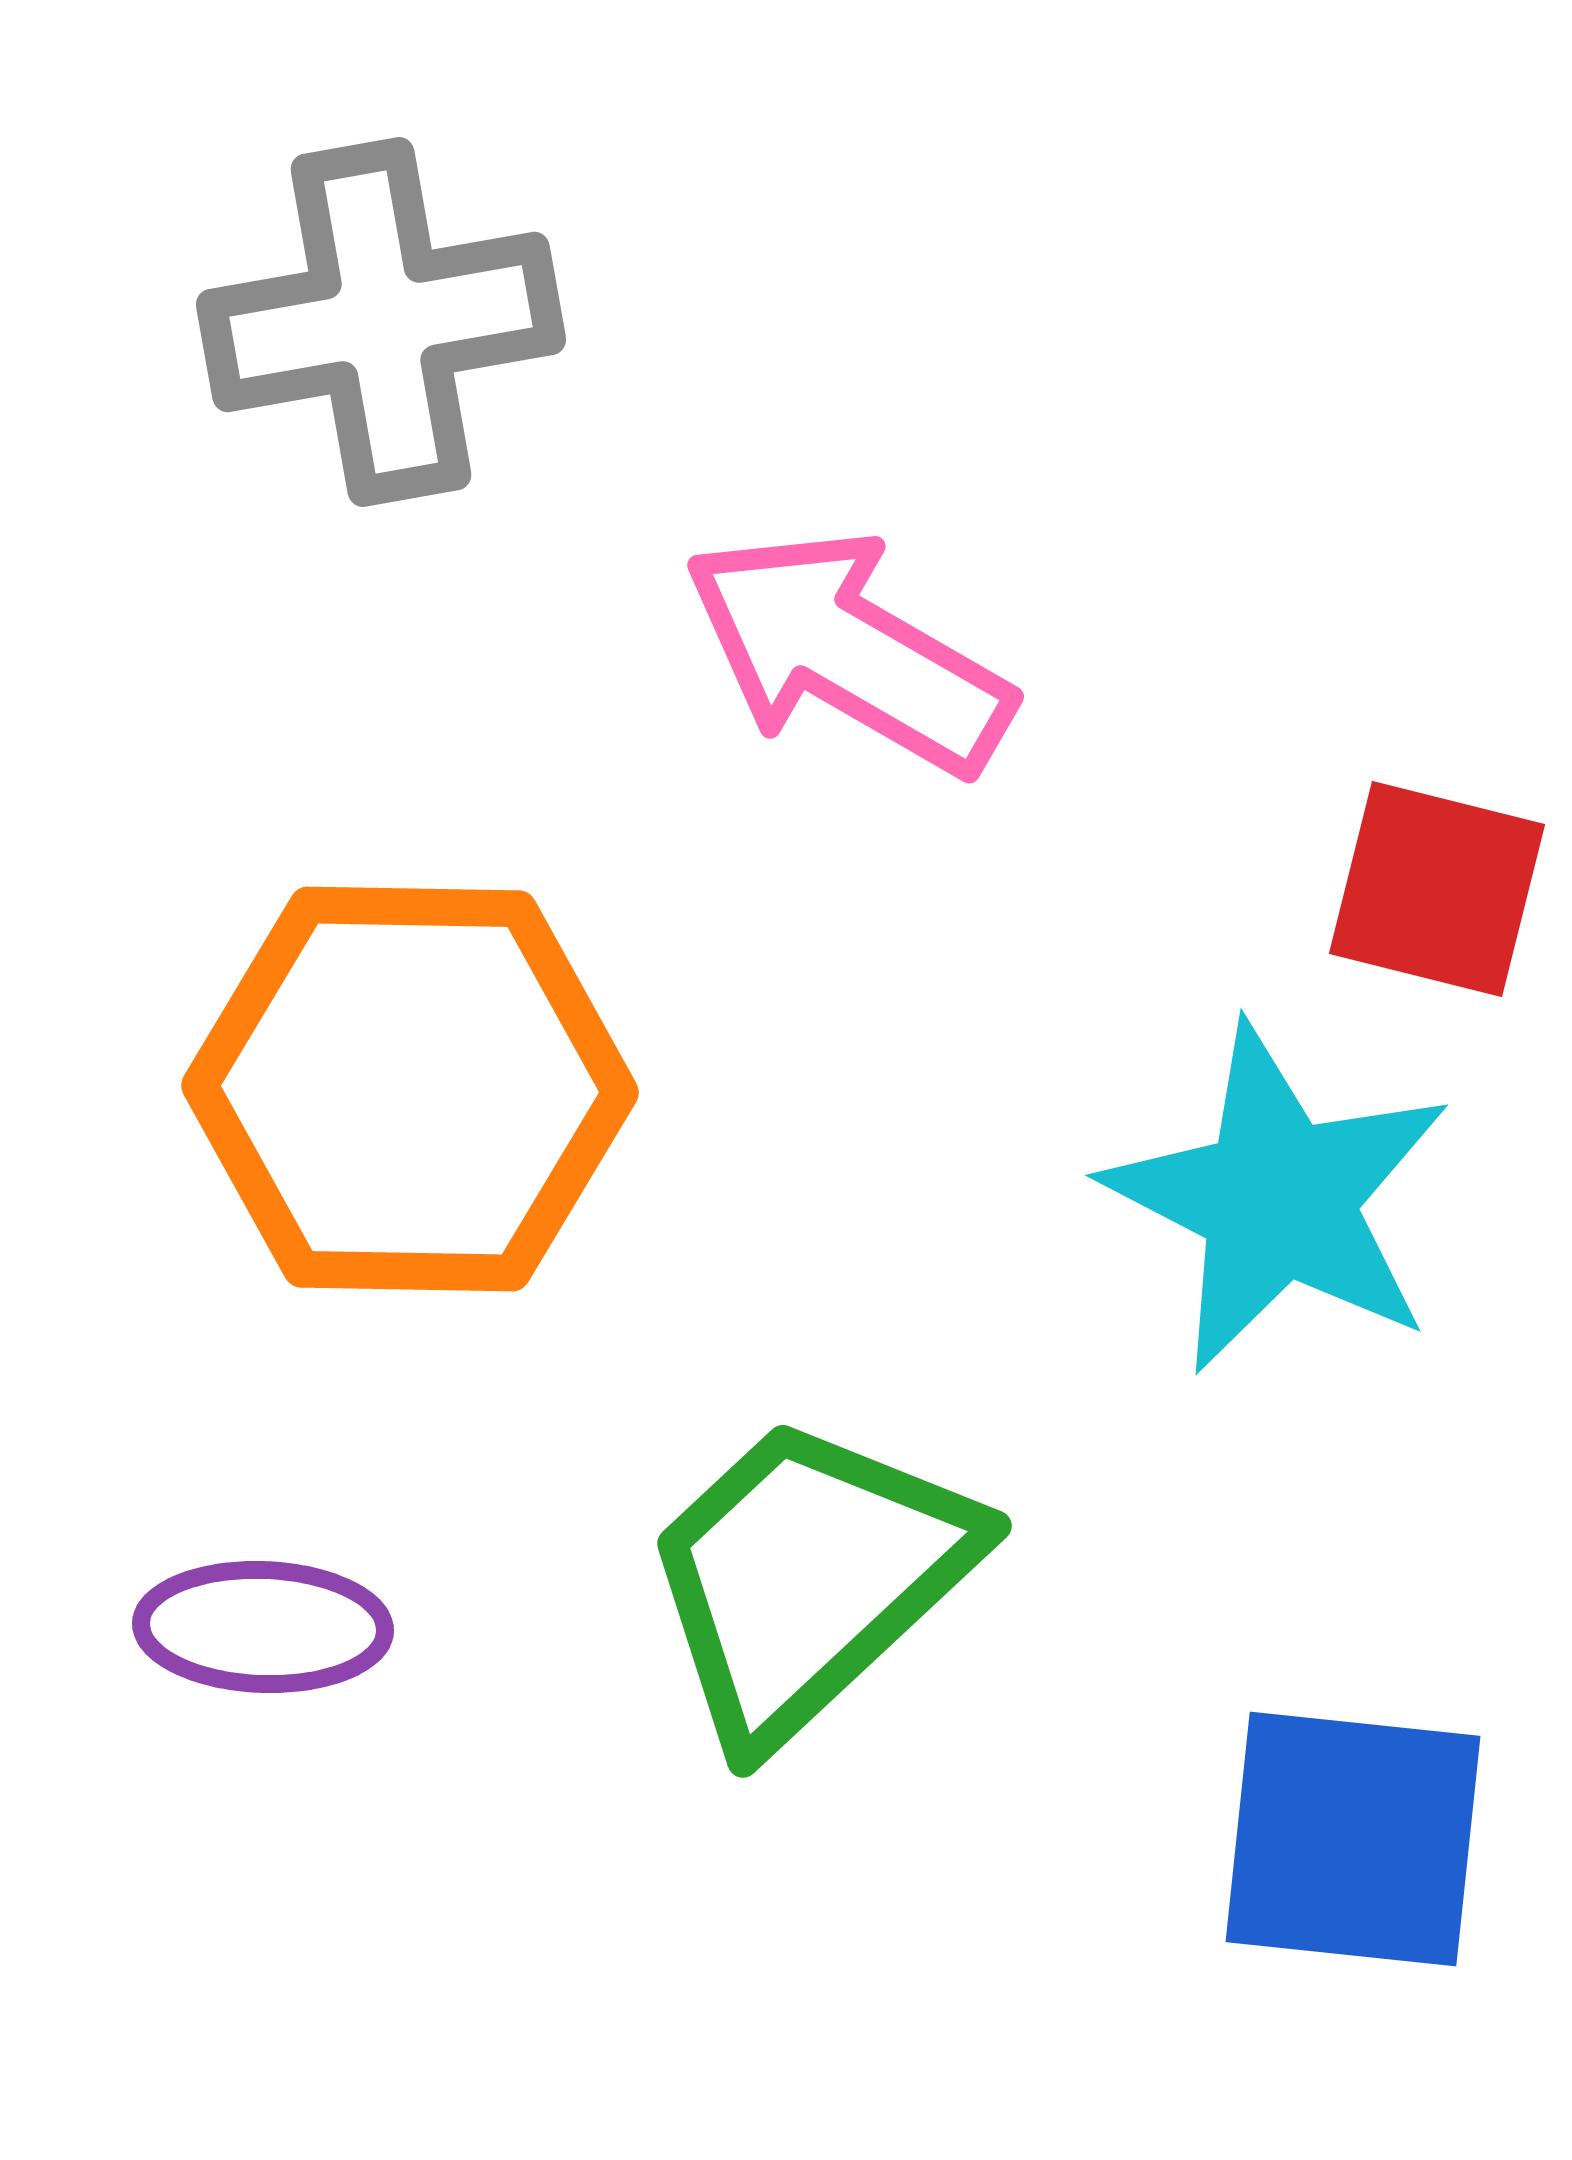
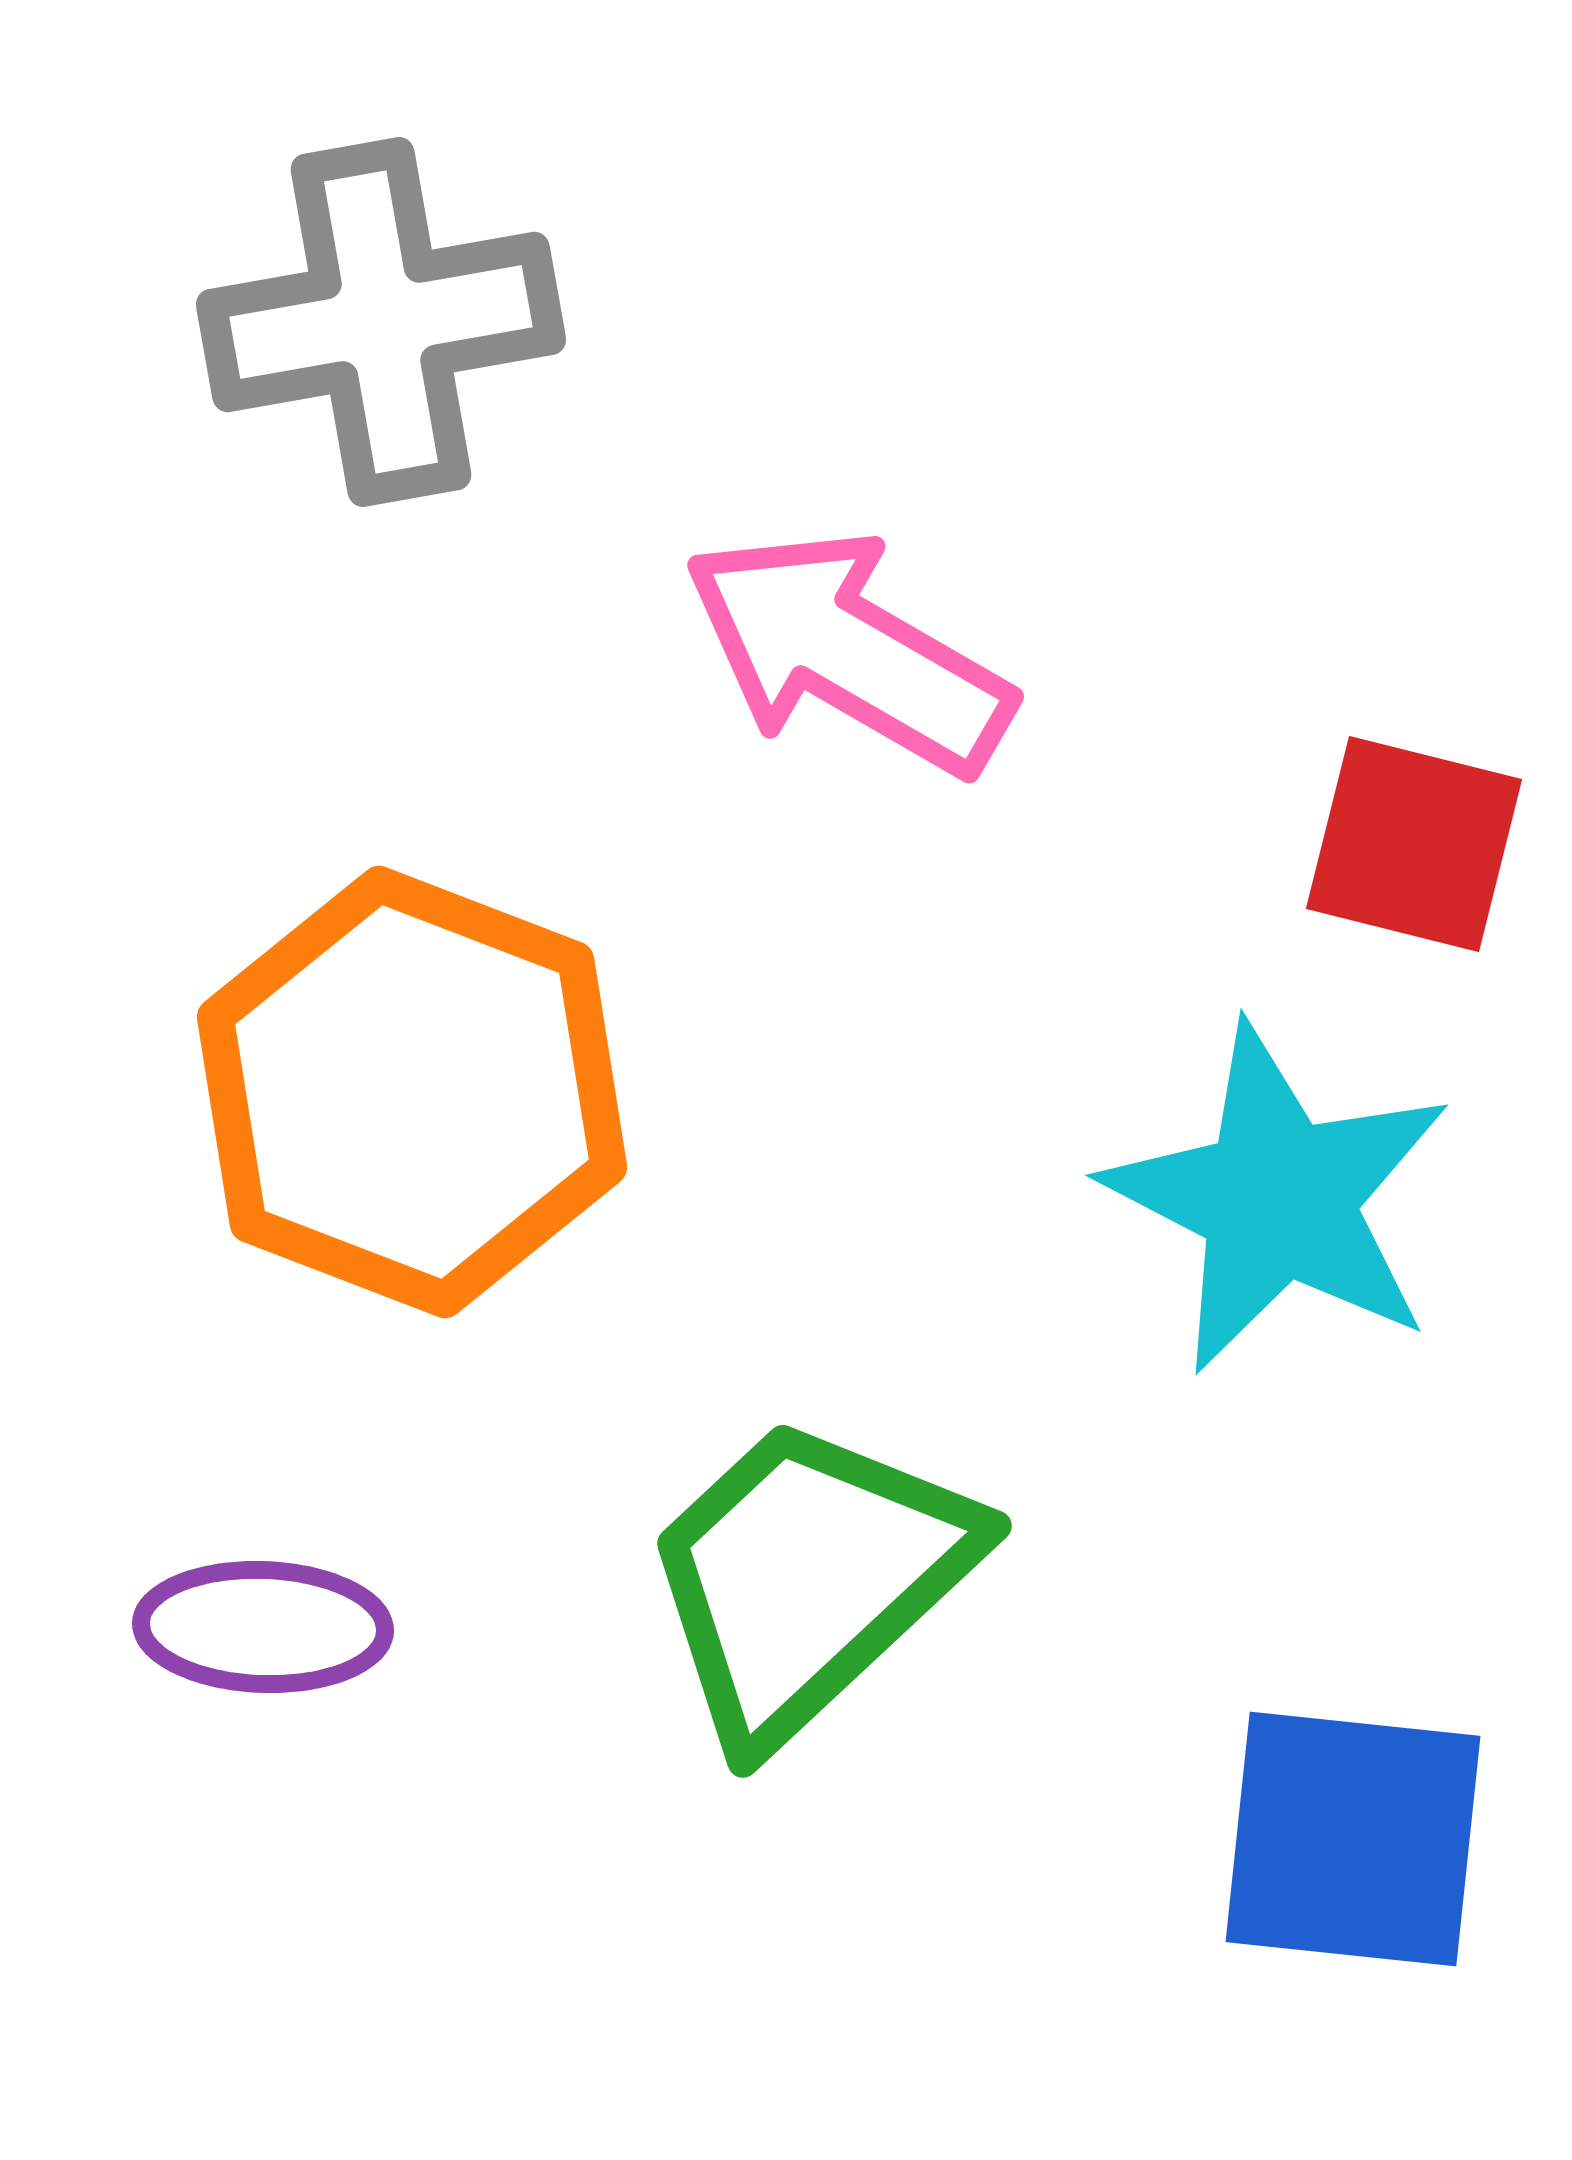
red square: moved 23 px left, 45 px up
orange hexagon: moved 2 px right, 3 px down; rotated 20 degrees clockwise
